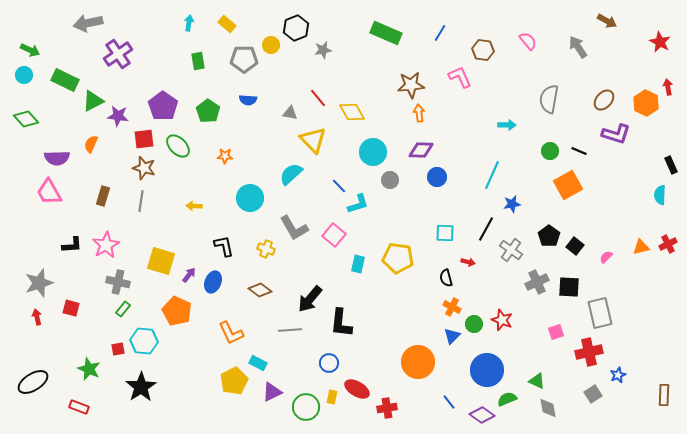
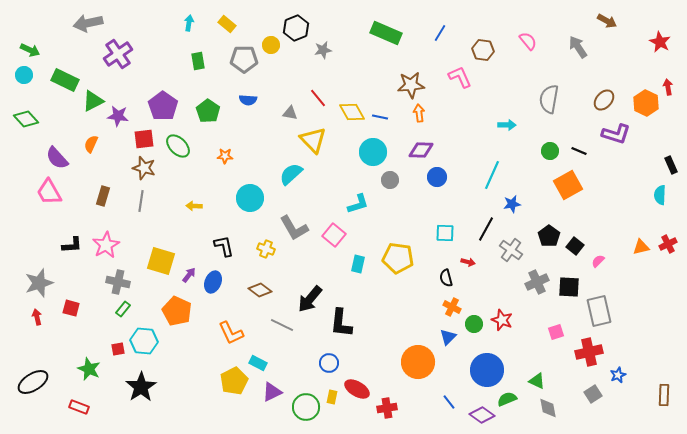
purple semicircle at (57, 158): rotated 50 degrees clockwise
blue line at (339, 186): moved 41 px right, 69 px up; rotated 35 degrees counterclockwise
pink semicircle at (606, 257): moved 8 px left, 4 px down
gray rectangle at (600, 313): moved 1 px left, 2 px up
gray line at (290, 330): moved 8 px left, 5 px up; rotated 30 degrees clockwise
blue triangle at (452, 336): moved 4 px left, 1 px down
